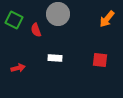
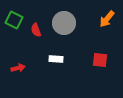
gray circle: moved 6 px right, 9 px down
white rectangle: moved 1 px right, 1 px down
